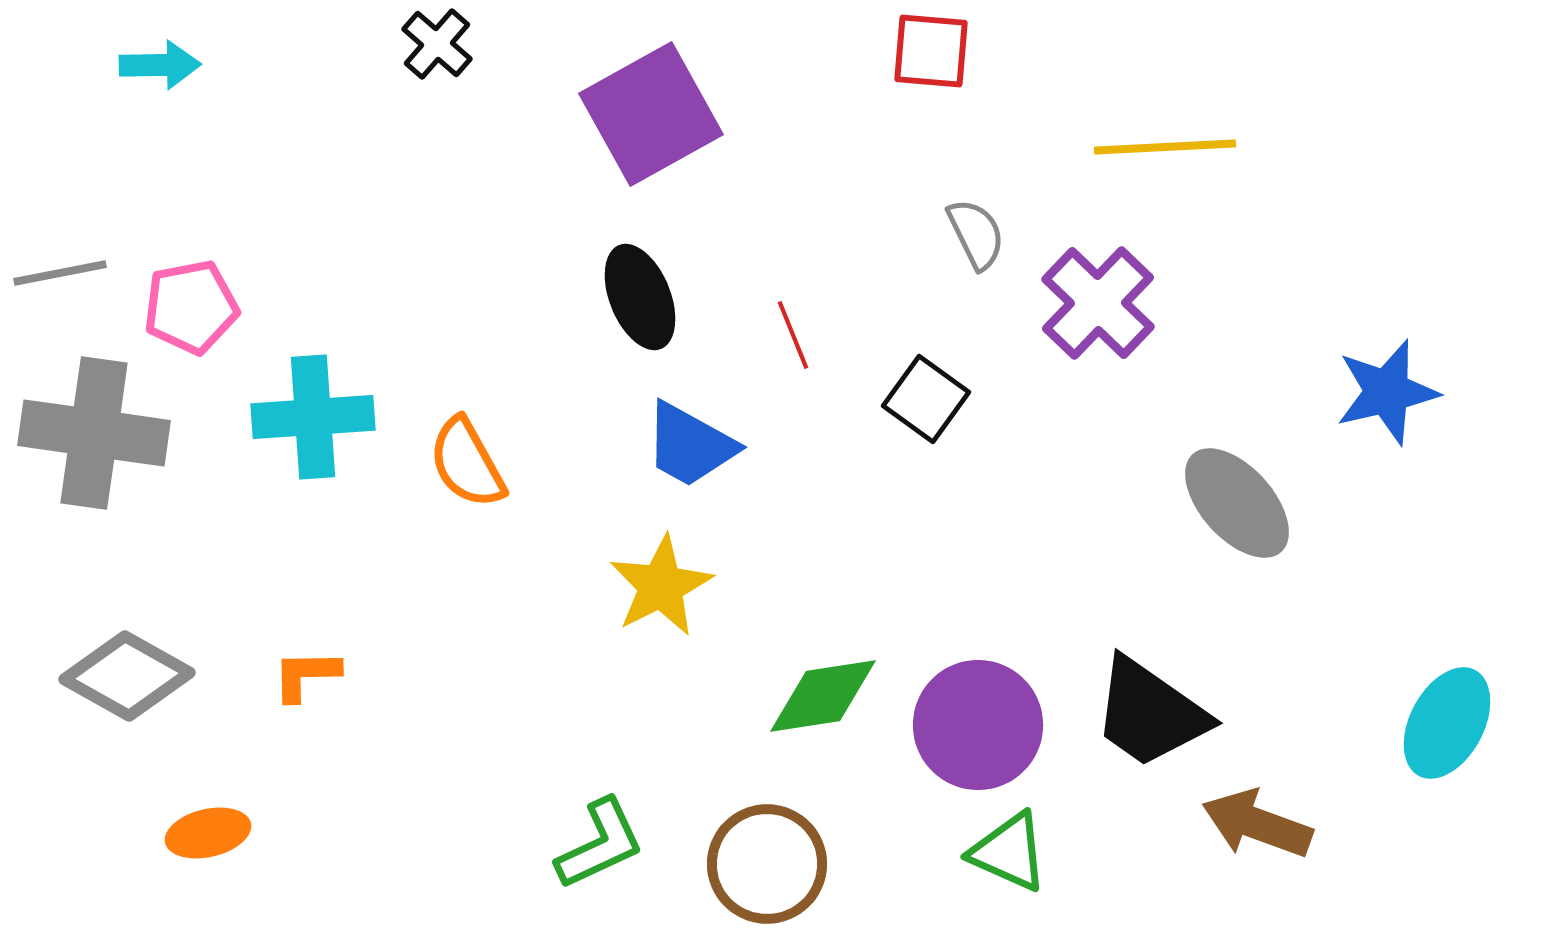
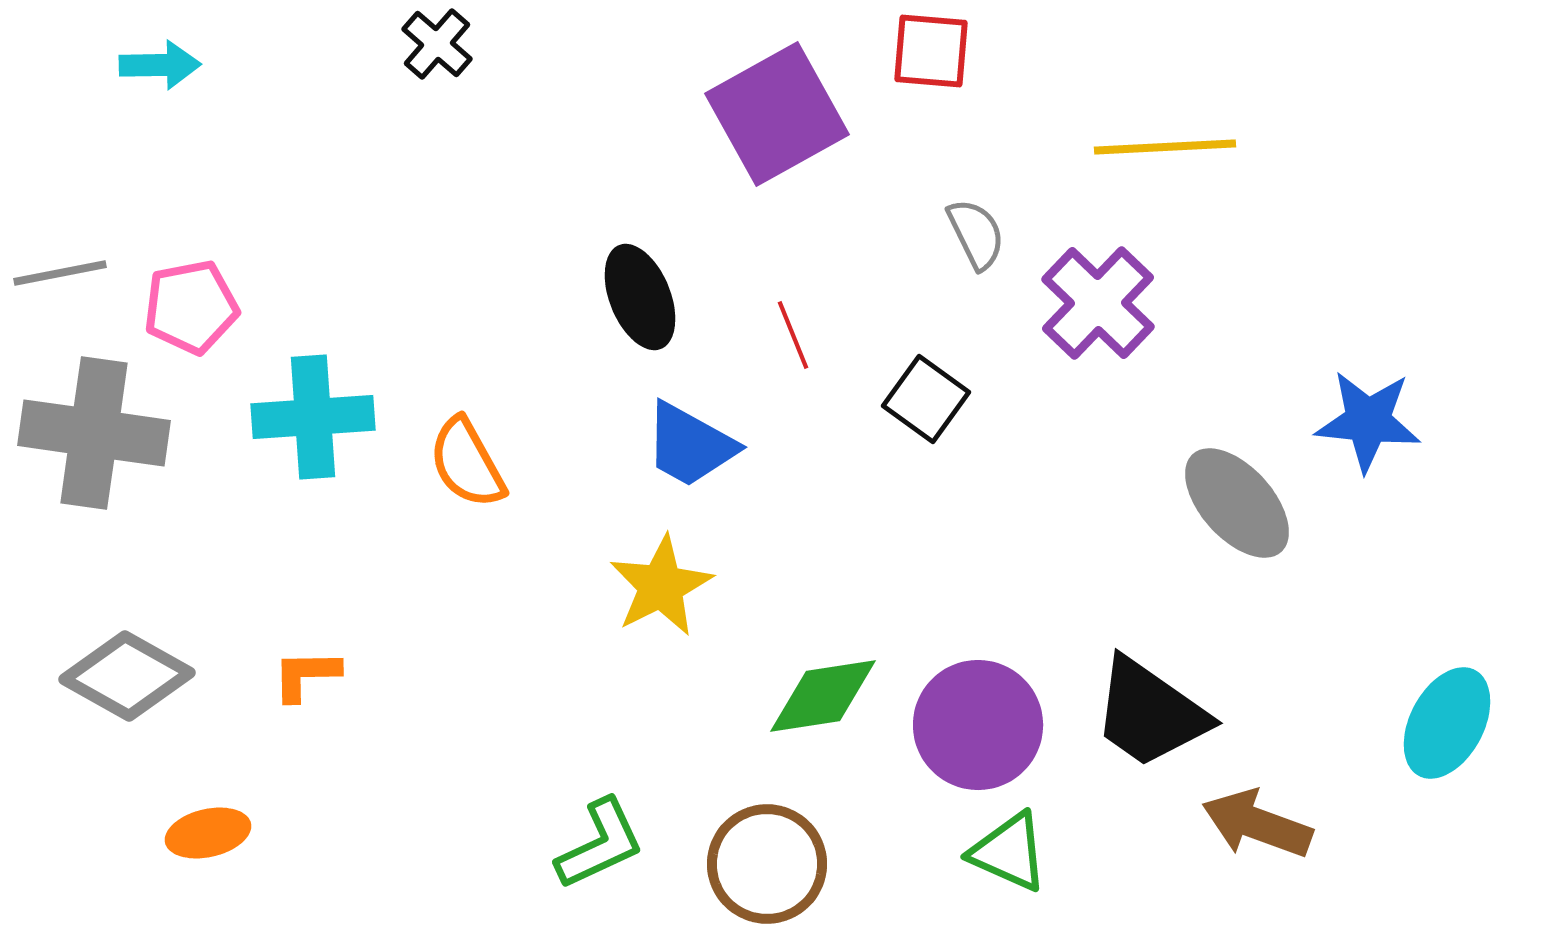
purple square: moved 126 px right
blue star: moved 19 px left, 29 px down; rotated 19 degrees clockwise
